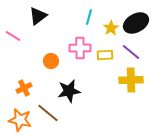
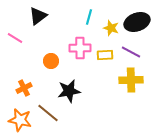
black ellipse: moved 1 px right, 1 px up; rotated 10 degrees clockwise
yellow star: rotated 21 degrees counterclockwise
pink line: moved 2 px right, 2 px down
purple line: rotated 12 degrees counterclockwise
